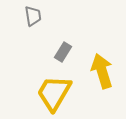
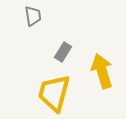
yellow trapezoid: rotated 15 degrees counterclockwise
